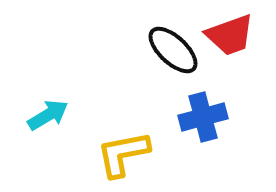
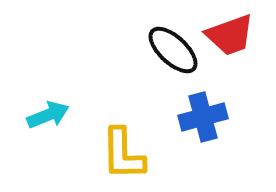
cyan arrow: rotated 9 degrees clockwise
yellow L-shape: rotated 80 degrees counterclockwise
